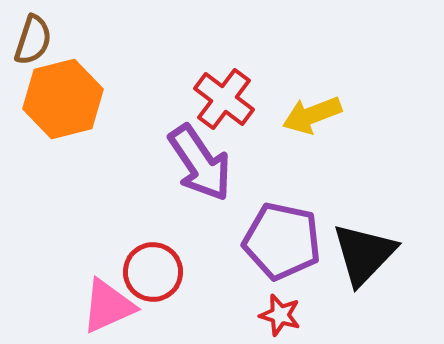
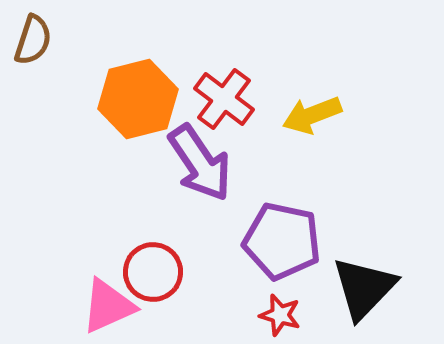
orange hexagon: moved 75 px right
black triangle: moved 34 px down
